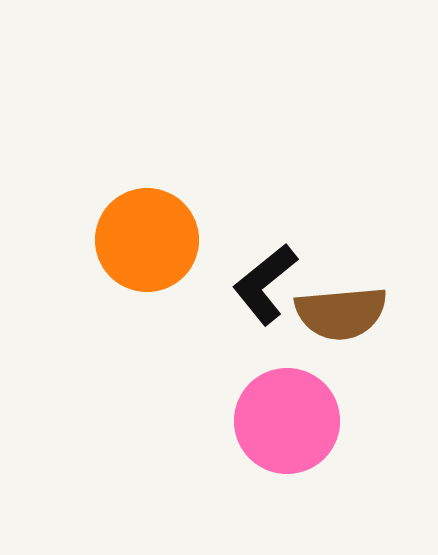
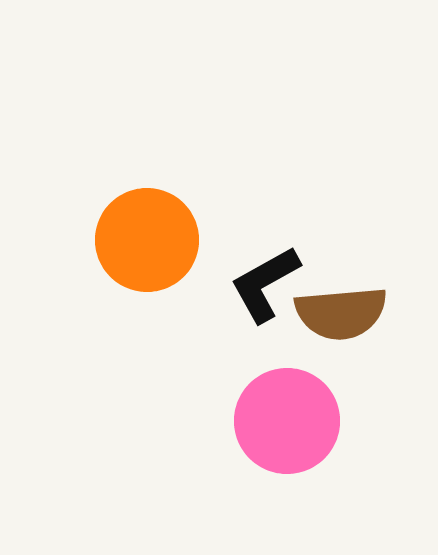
black L-shape: rotated 10 degrees clockwise
